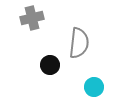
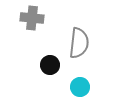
gray cross: rotated 20 degrees clockwise
cyan circle: moved 14 px left
